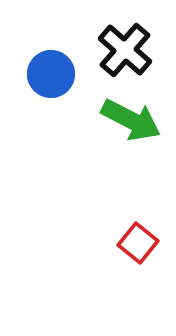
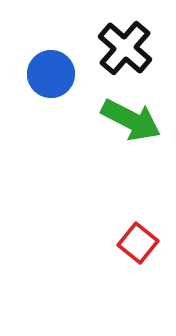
black cross: moved 2 px up
